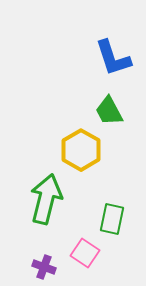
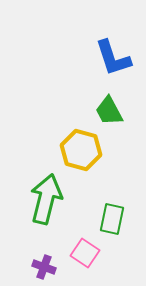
yellow hexagon: rotated 15 degrees counterclockwise
